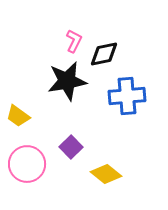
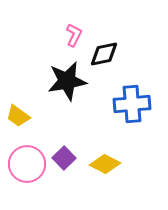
pink L-shape: moved 6 px up
blue cross: moved 5 px right, 8 px down
purple square: moved 7 px left, 11 px down
yellow diamond: moved 1 px left, 10 px up; rotated 12 degrees counterclockwise
